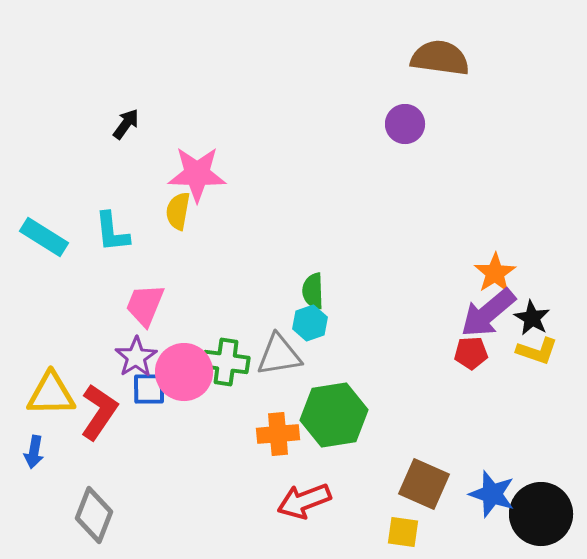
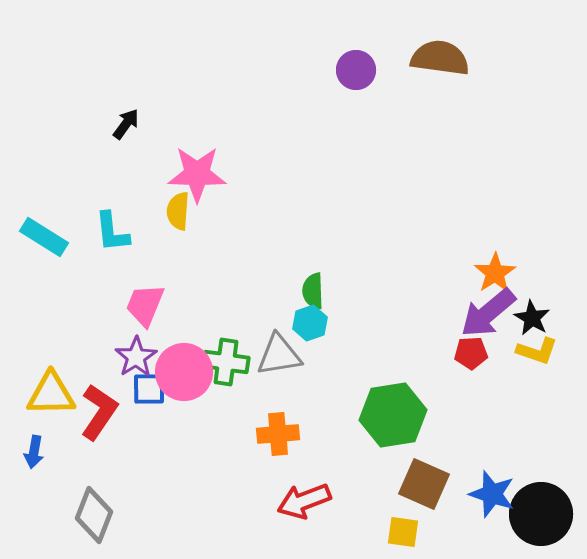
purple circle: moved 49 px left, 54 px up
yellow semicircle: rotated 6 degrees counterclockwise
green hexagon: moved 59 px right
